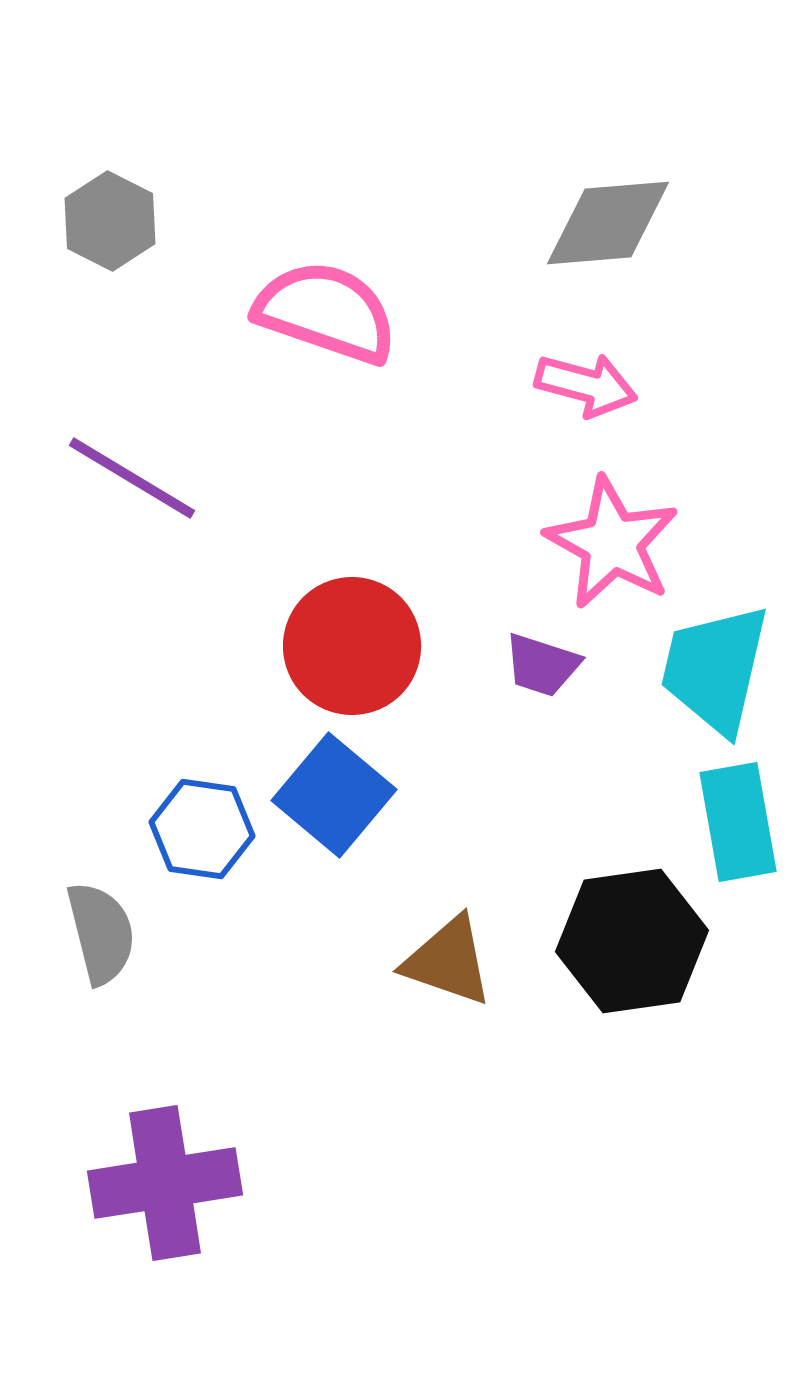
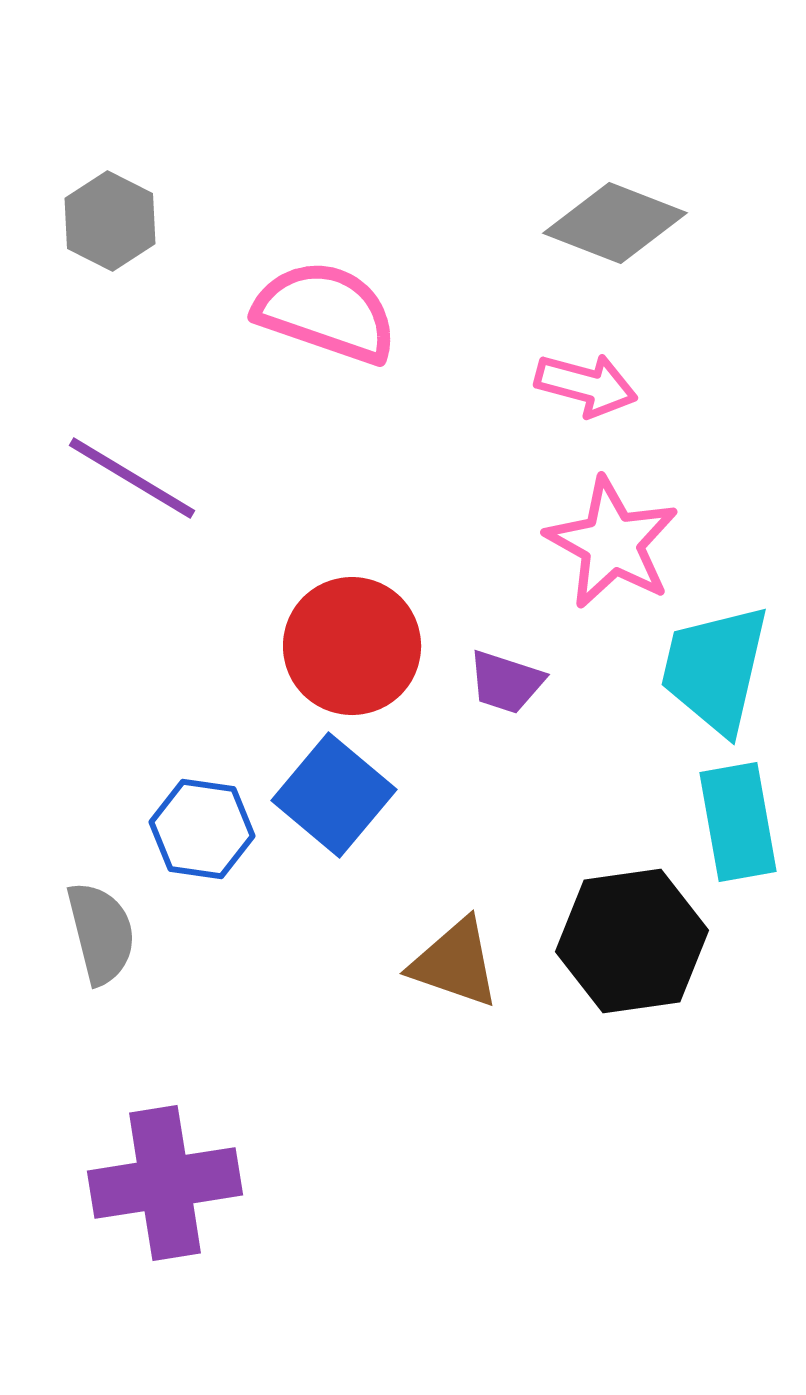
gray diamond: moved 7 px right; rotated 26 degrees clockwise
purple trapezoid: moved 36 px left, 17 px down
brown triangle: moved 7 px right, 2 px down
